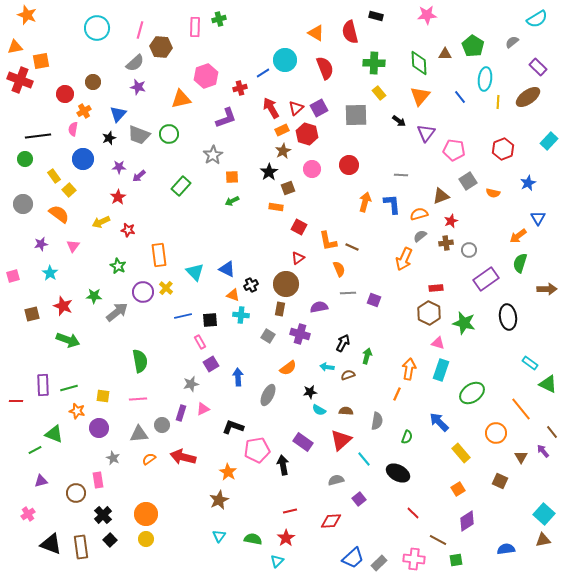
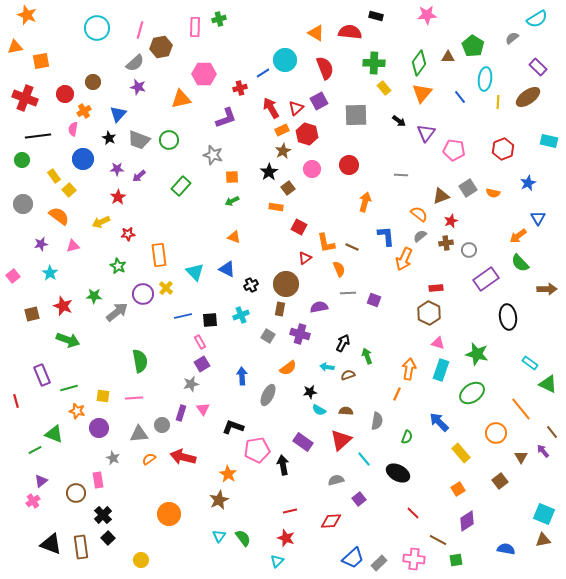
red semicircle at (350, 32): rotated 110 degrees clockwise
gray semicircle at (512, 42): moved 4 px up
brown hexagon at (161, 47): rotated 15 degrees counterclockwise
brown triangle at (445, 54): moved 3 px right, 3 px down
green diamond at (419, 63): rotated 40 degrees clockwise
pink hexagon at (206, 76): moved 2 px left, 2 px up; rotated 20 degrees clockwise
red cross at (20, 80): moved 5 px right, 18 px down
yellow rectangle at (379, 93): moved 5 px right, 5 px up
orange triangle at (420, 96): moved 2 px right, 3 px up
purple square at (319, 108): moved 7 px up
green circle at (169, 134): moved 6 px down
gray trapezoid at (139, 135): moved 5 px down
black star at (109, 138): rotated 24 degrees counterclockwise
cyan rectangle at (549, 141): rotated 60 degrees clockwise
gray star at (213, 155): rotated 24 degrees counterclockwise
green circle at (25, 159): moved 3 px left, 1 px down
purple star at (119, 167): moved 2 px left, 2 px down
gray square at (468, 181): moved 7 px down
brown square at (288, 188): rotated 16 degrees counterclockwise
blue L-shape at (392, 204): moved 6 px left, 32 px down
orange semicircle at (59, 214): moved 2 px down
orange semicircle at (419, 214): rotated 54 degrees clockwise
red star at (128, 230): moved 4 px down; rotated 16 degrees counterclockwise
orange L-shape at (328, 241): moved 2 px left, 2 px down
pink triangle at (73, 246): rotated 40 degrees clockwise
red triangle at (298, 258): moved 7 px right
green semicircle at (520, 263): rotated 60 degrees counterclockwise
pink square at (13, 276): rotated 24 degrees counterclockwise
purple circle at (143, 292): moved 2 px down
orange triangle at (233, 295): moved 1 px right, 58 px up
cyan cross at (241, 315): rotated 28 degrees counterclockwise
green star at (464, 323): moved 13 px right, 31 px down
green arrow at (367, 356): rotated 35 degrees counterclockwise
purple square at (211, 364): moved 9 px left
blue arrow at (238, 377): moved 4 px right, 1 px up
purple rectangle at (43, 385): moved 1 px left, 10 px up; rotated 20 degrees counterclockwise
pink line at (138, 399): moved 4 px left, 1 px up
red line at (16, 401): rotated 72 degrees clockwise
pink triangle at (203, 409): rotated 40 degrees counterclockwise
orange star at (228, 472): moved 2 px down
purple triangle at (41, 481): rotated 24 degrees counterclockwise
brown square at (500, 481): rotated 28 degrees clockwise
pink cross at (28, 514): moved 5 px right, 13 px up
orange circle at (146, 514): moved 23 px right
cyan square at (544, 514): rotated 20 degrees counterclockwise
red star at (286, 538): rotated 18 degrees counterclockwise
yellow circle at (146, 539): moved 5 px left, 21 px down
green semicircle at (253, 539): moved 10 px left, 1 px up; rotated 42 degrees clockwise
black square at (110, 540): moved 2 px left, 2 px up
blue semicircle at (506, 549): rotated 18 degrees clockwise
